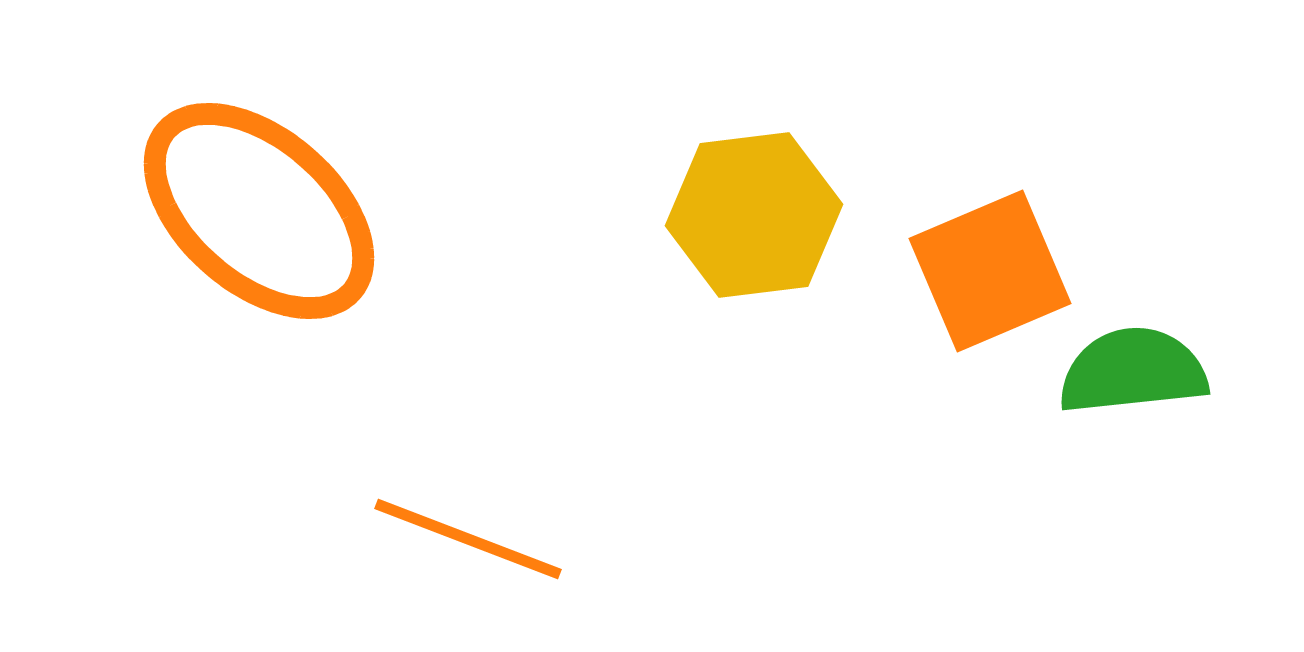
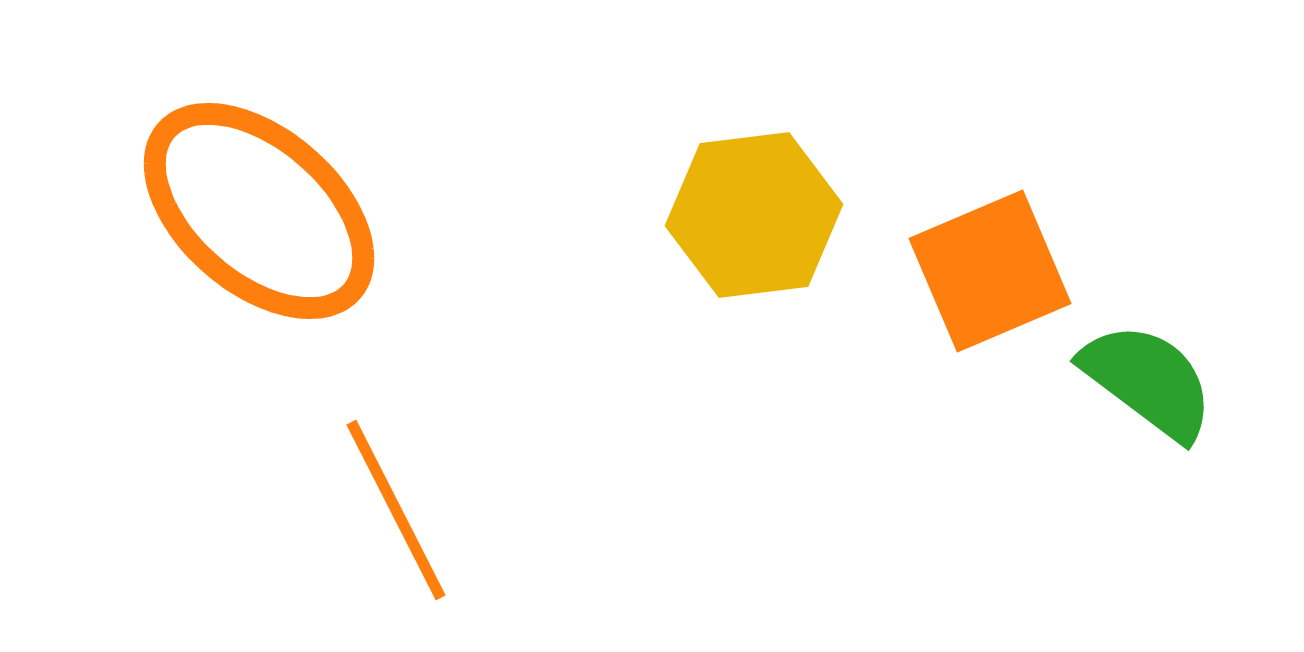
green semicircle: moved 15 px right, 10 px down; rotated 43 degrees clockwise
orange line: moved 72 px left, 29 px up; rotated 42 degrees clockwise
